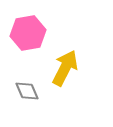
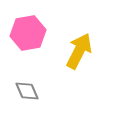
yellow arrow: moved 14 px right, 17 px up
